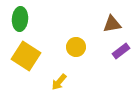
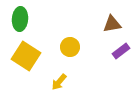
yellow circle: moved 6 px left
